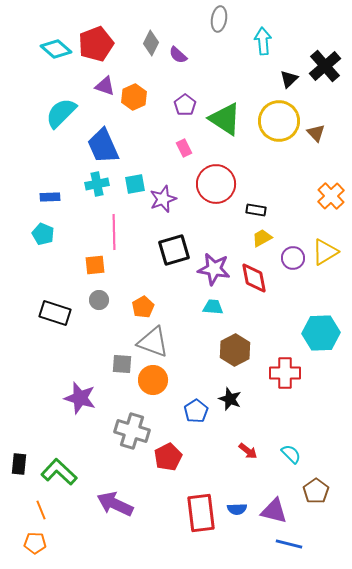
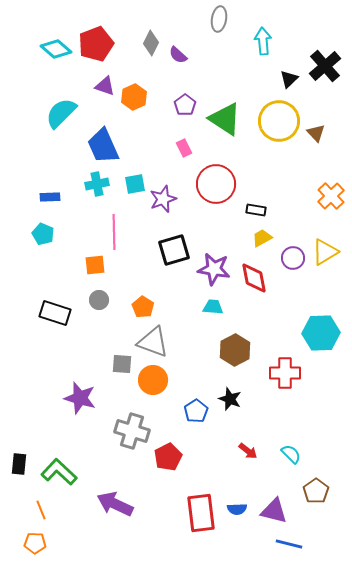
orange pentagon at (143, 307): rotated 10 degrees counterclockwise
